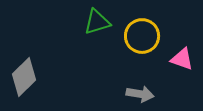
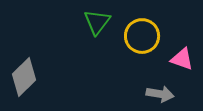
green triangle: rotated 36 degrees counterclockwise
gray arrow: moved 20 px right
